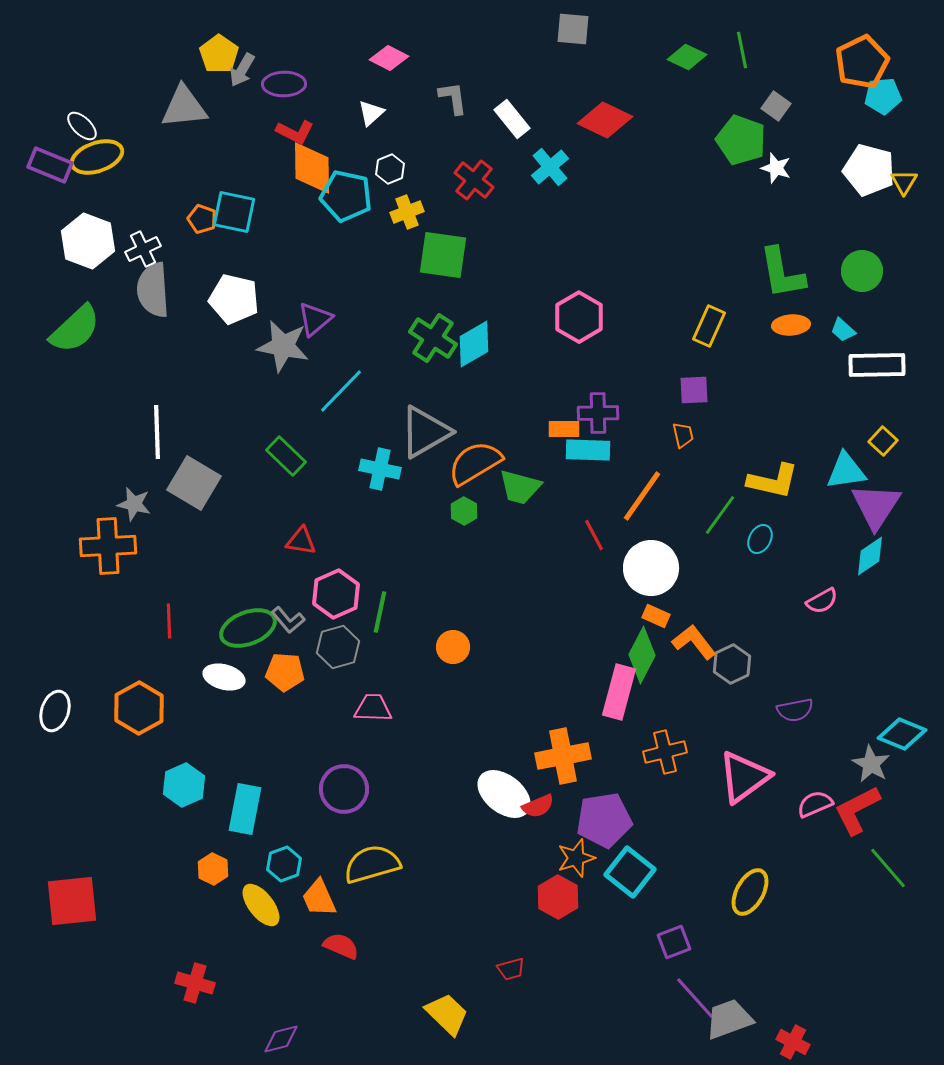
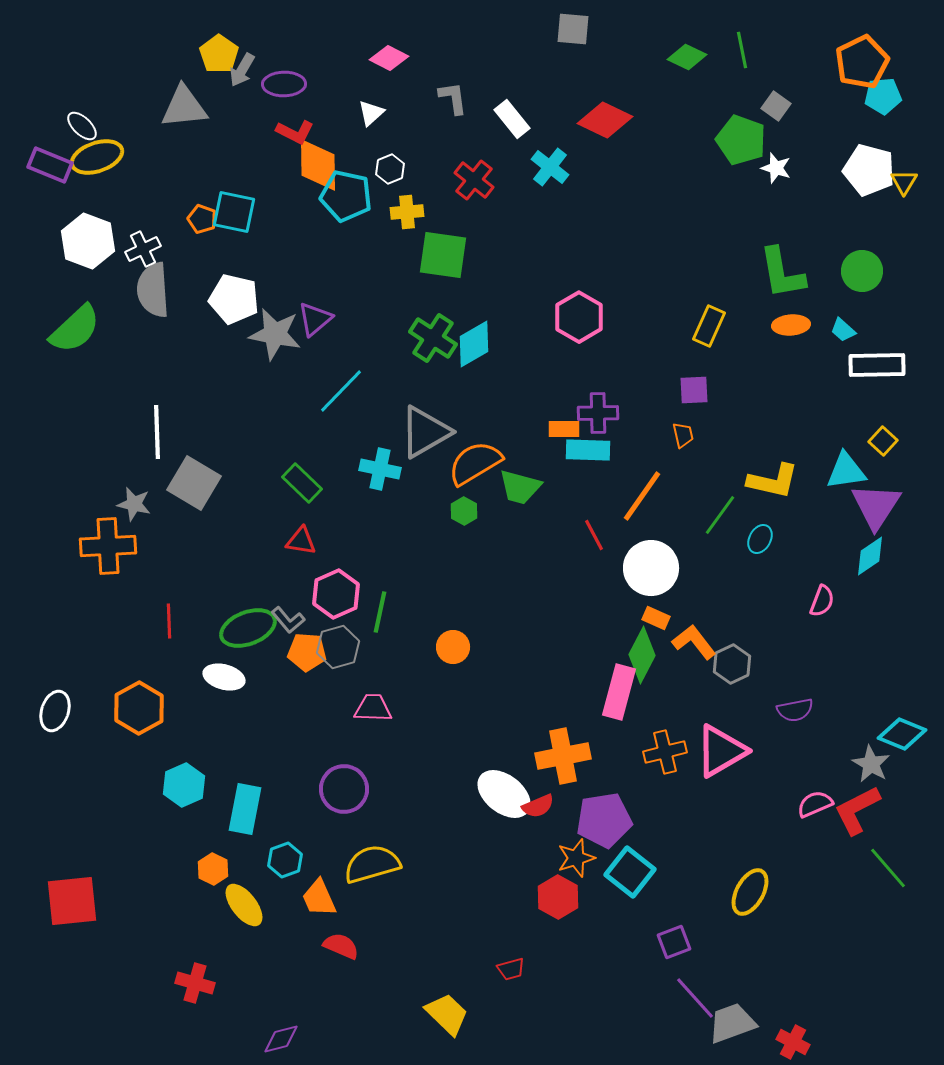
cyan cross at (550, 167): rotated 12 degrees counterclockwise
orange diamond at (312, 168): moved 6 px right, 3 px up
yellow cross at (407, 212): rotated 16 degrees clockwise
gray star at (283, 346): moved 8 px left, 12 px up
green rectangle at (286, 456): moved 16 px right, 27 px down
pink semicircle at (822, 601): rotated 40 degrees counterclockwise
orange rectangle at (656, 616): moved 2 px down
orange pentagon at (285, 672): moved 22 px right, 20 px up
pink triangle at (744, 777): moved 23 px left, 26 px up; rotated 6 degrees clockwise
cyan hexagon at (284, 864): moved 1 px right, 4 px up
yellow ellipse at (261, 905): moved 17 px left
gray trapezoid at (729, 1019): moved 3 px right, 4 px down
